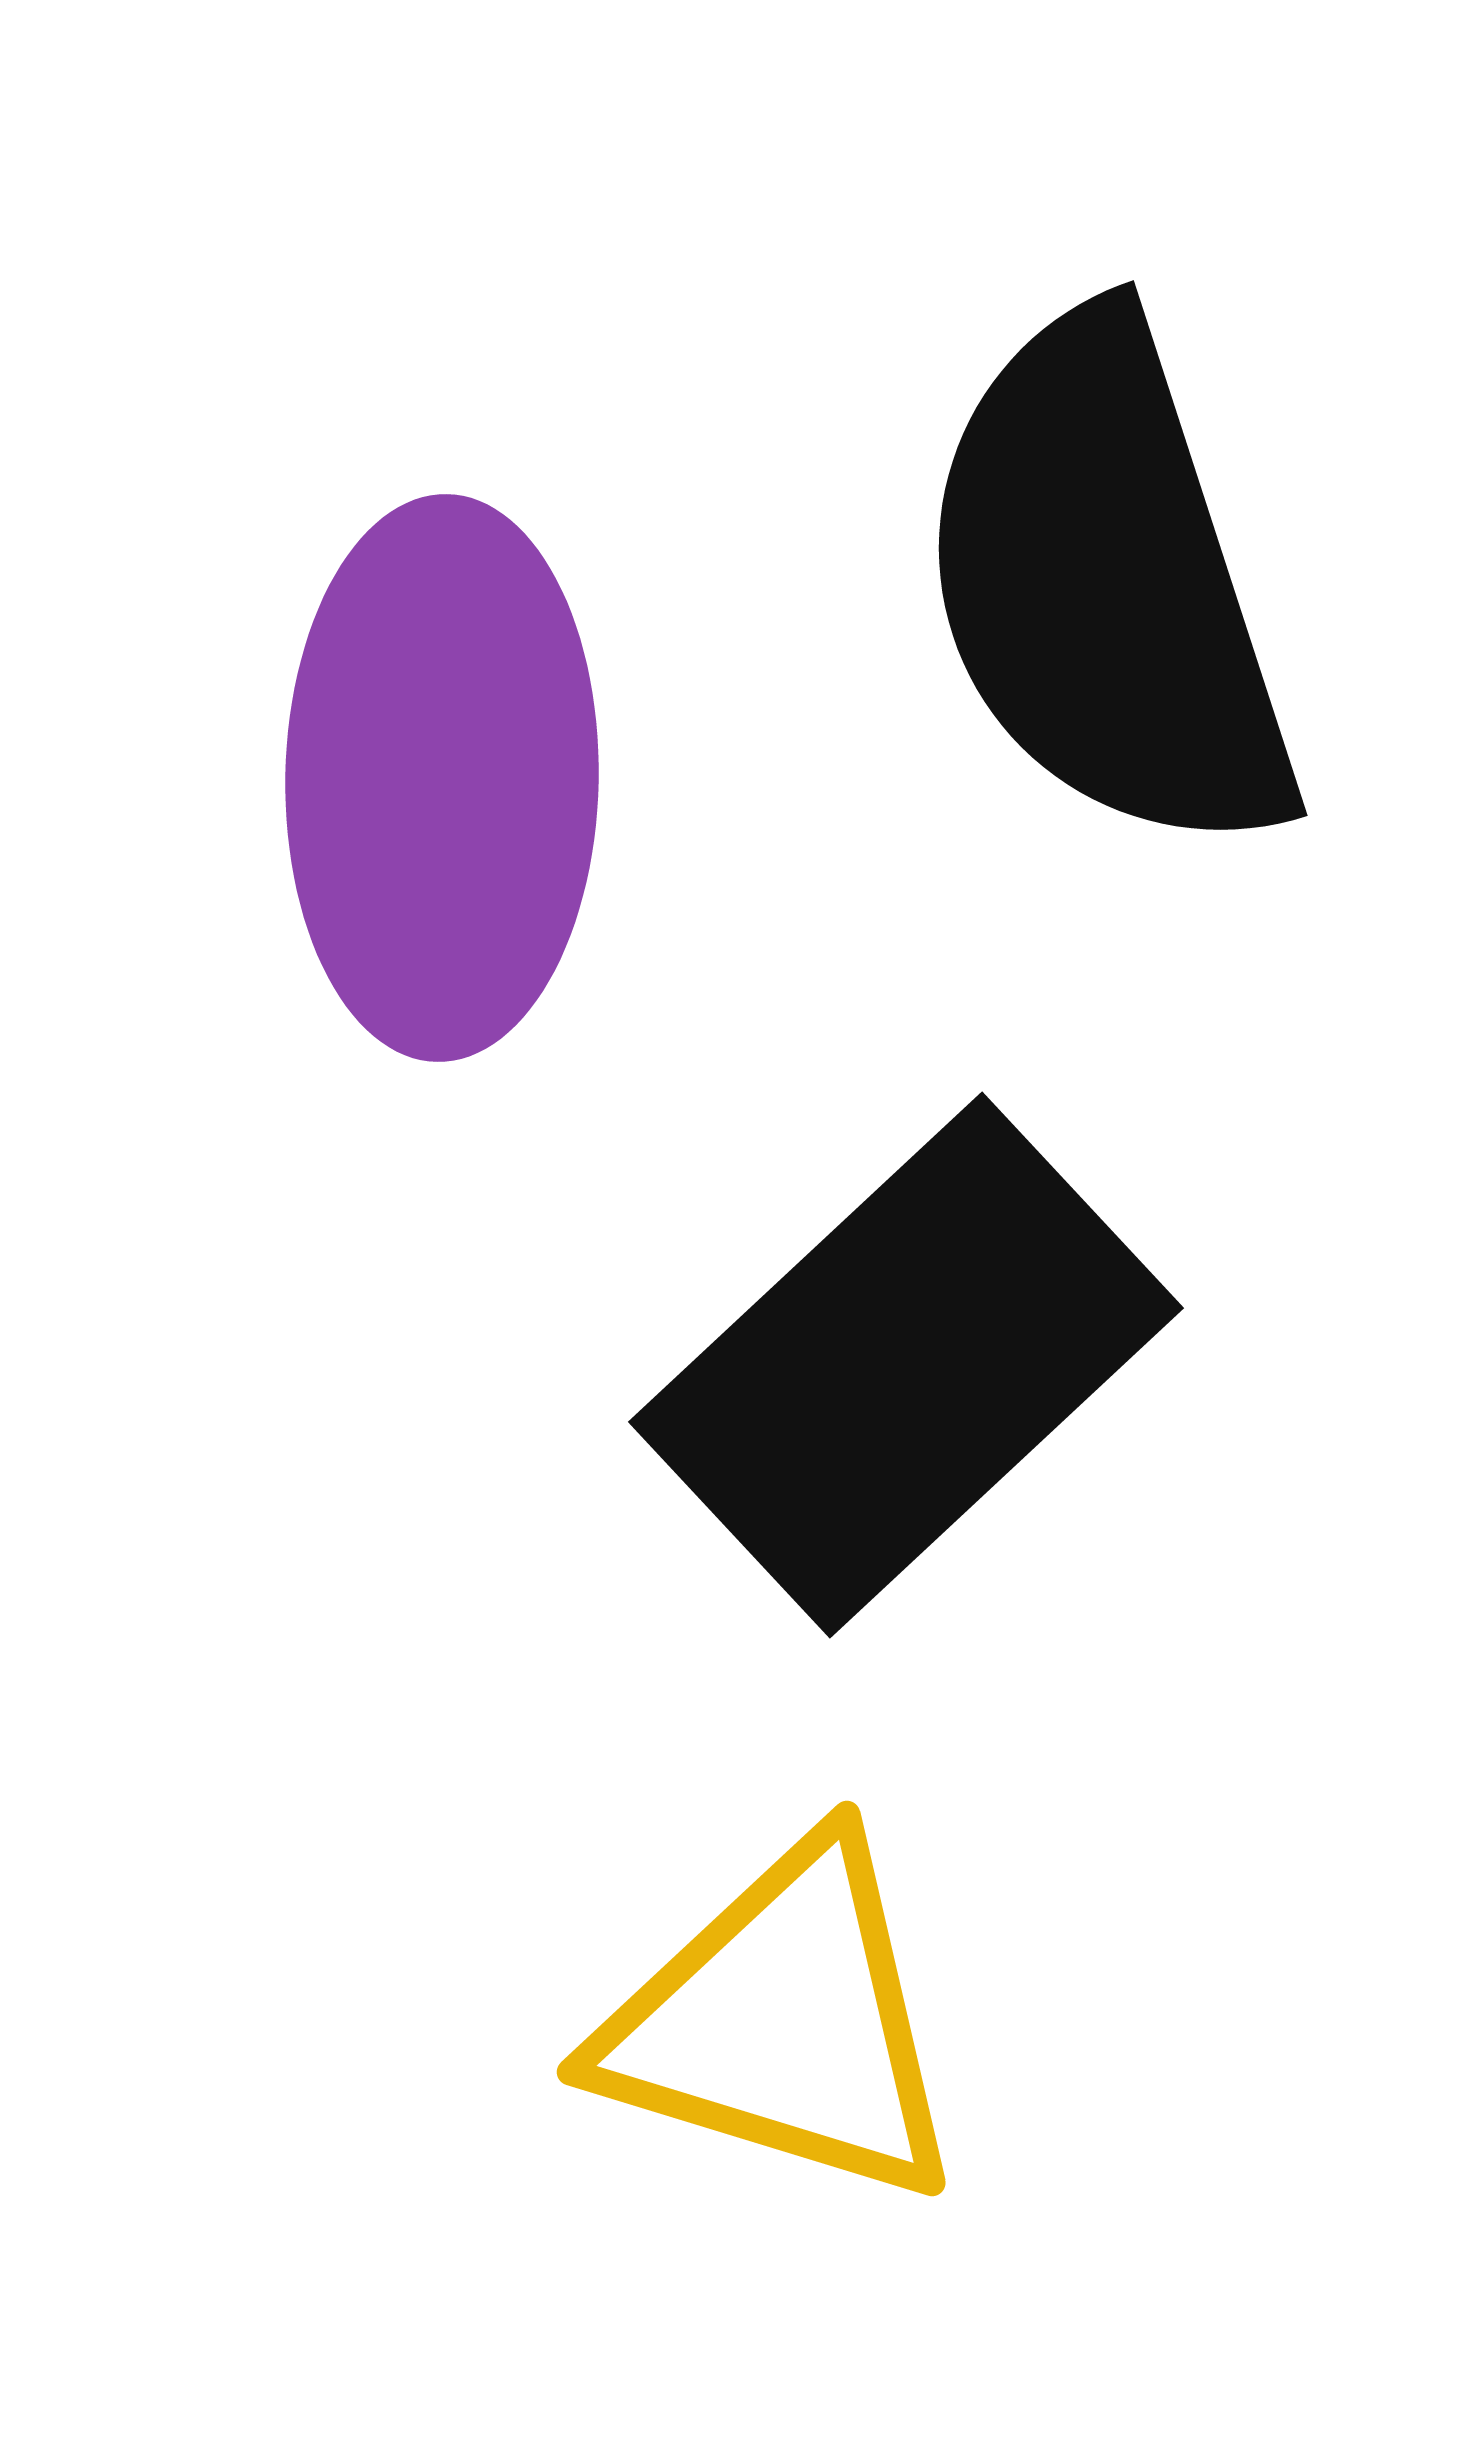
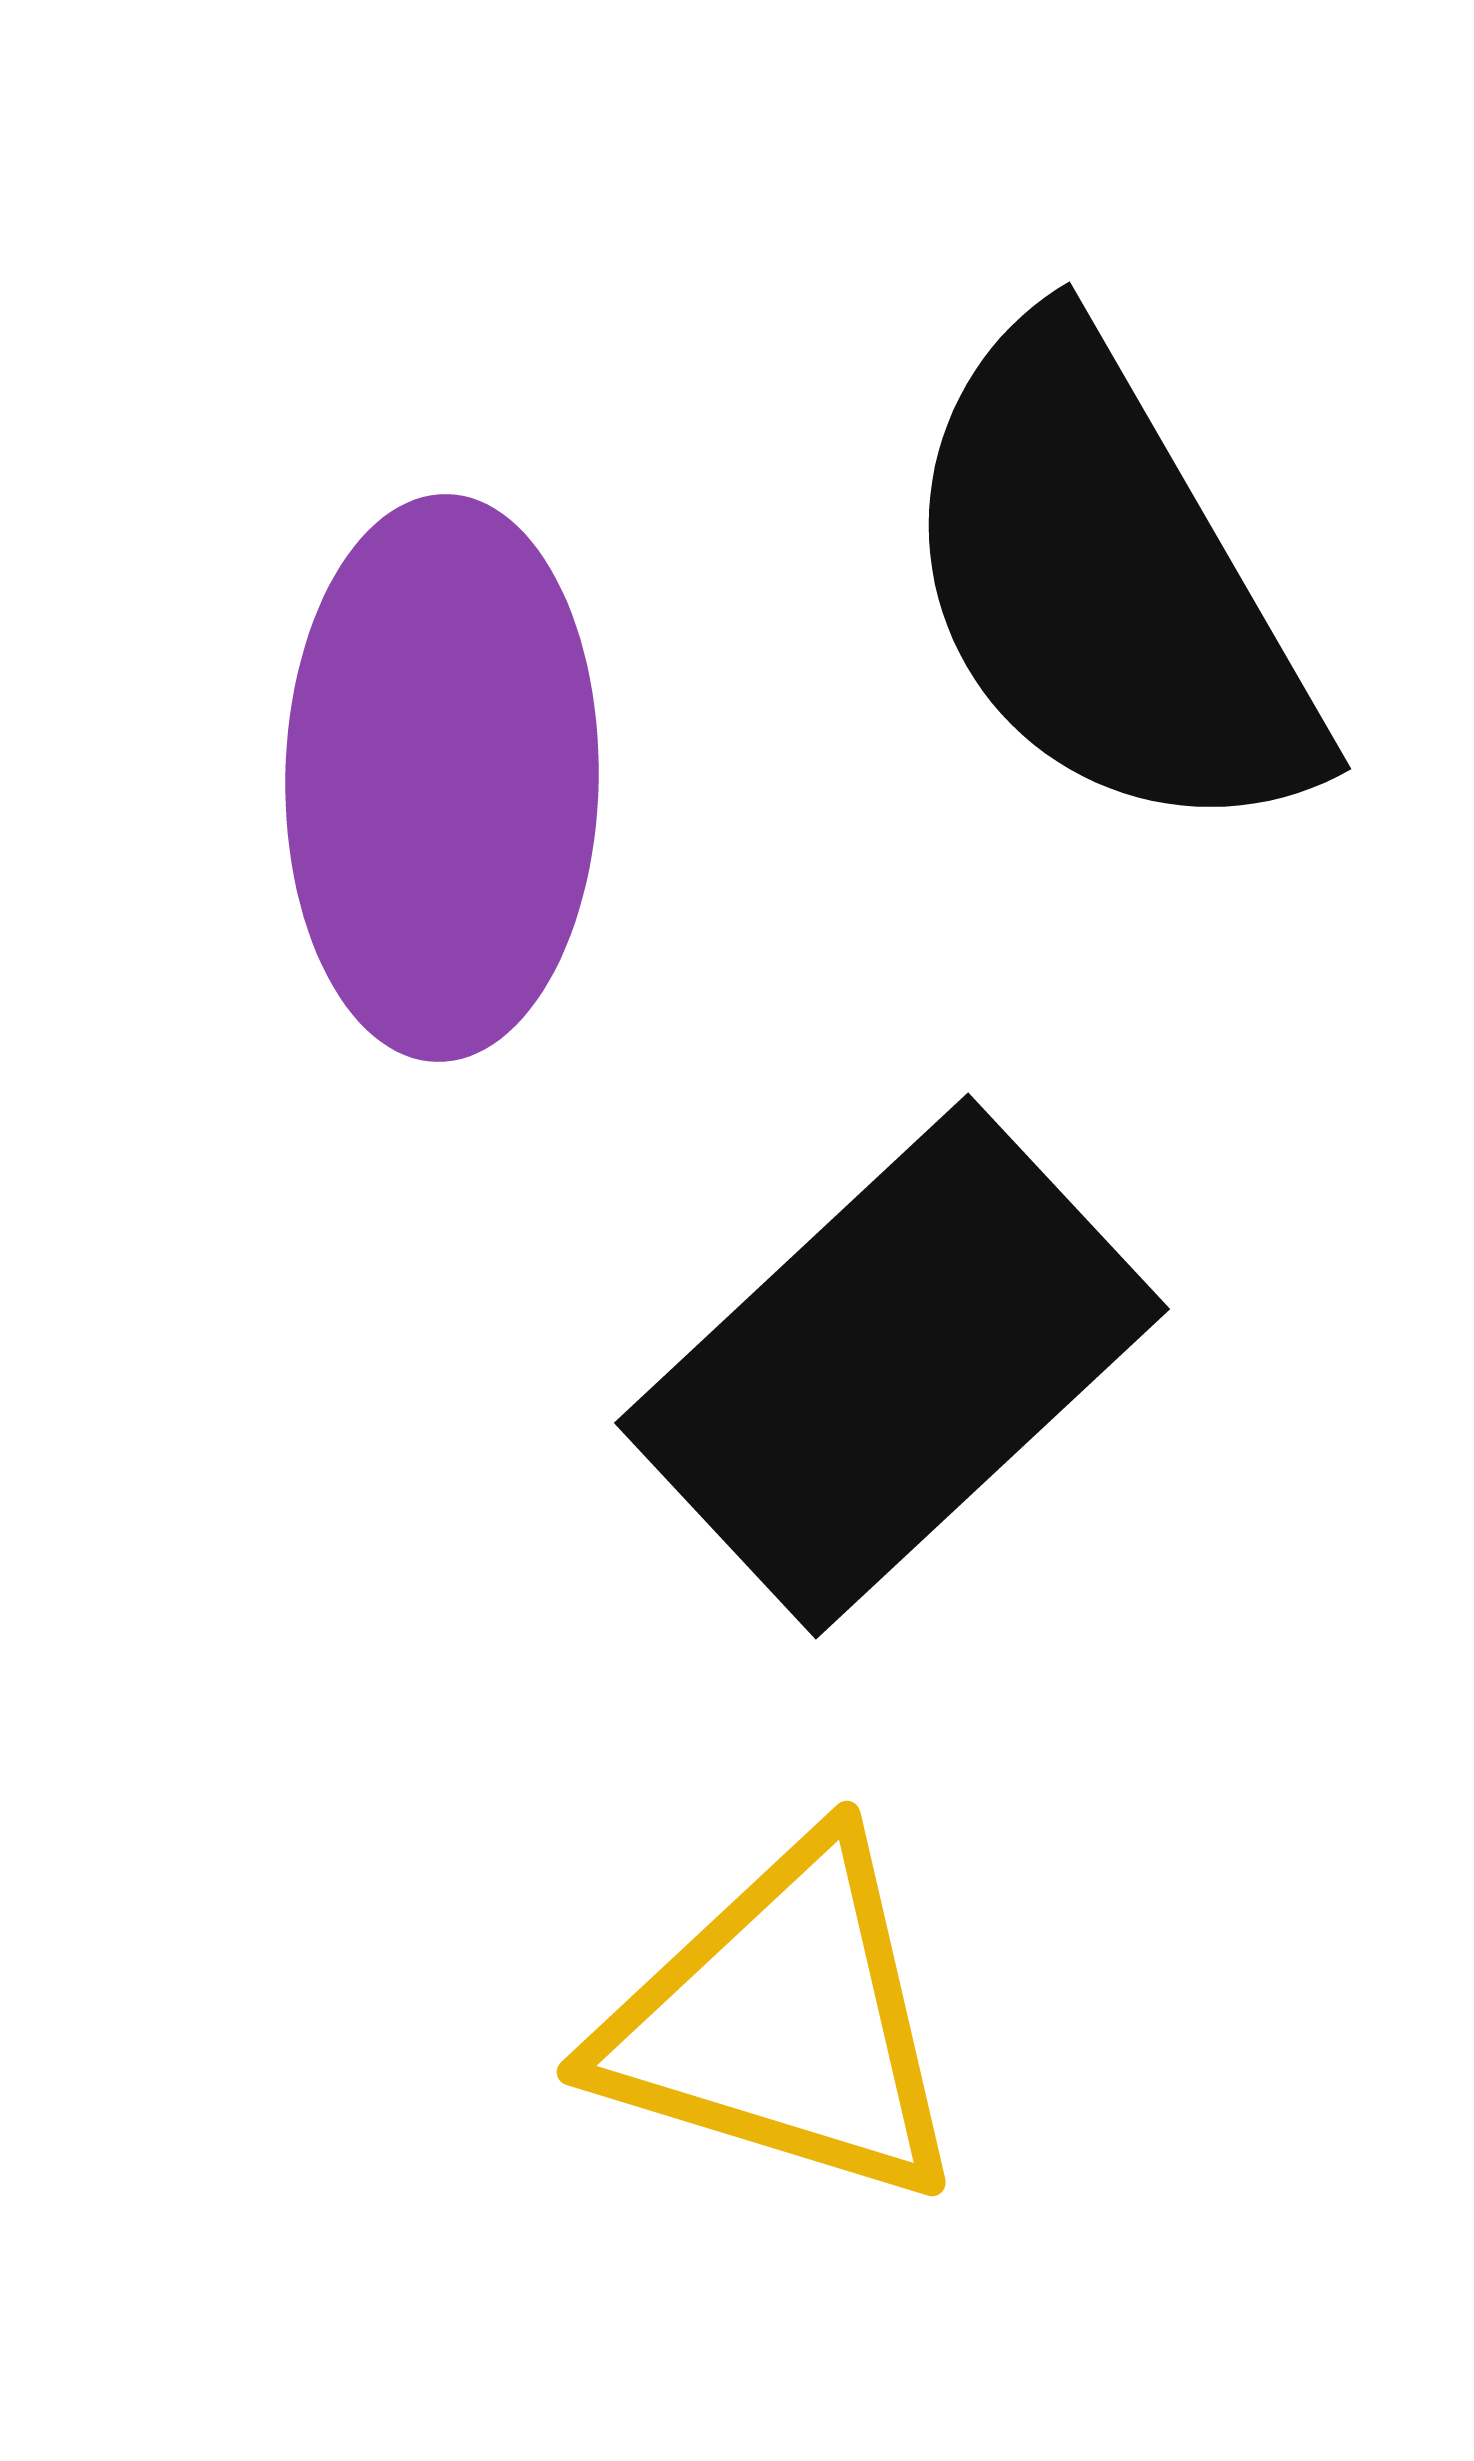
black semicircle: rotated 12 degrees counterclockwise
black rectangle: moved 14 px left, 1 px down
